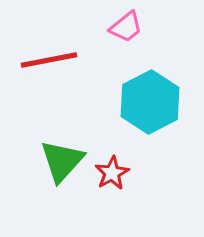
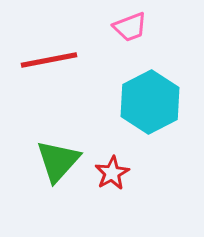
pink trapezoid: moved 4 px right; rotated 18 degrees clockwise
green triangle: moved 4 px left
